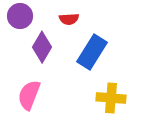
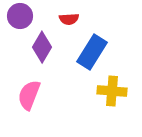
yellow cross: moved 1 px right, 7 px up
